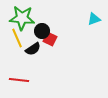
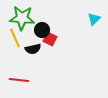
cyan triangle: rotated 24 degrees counterclockwise
black circle: moved 1 px up
yellow line: moved 2 px left
black semicircle: rotated 21 degrees clockwise
